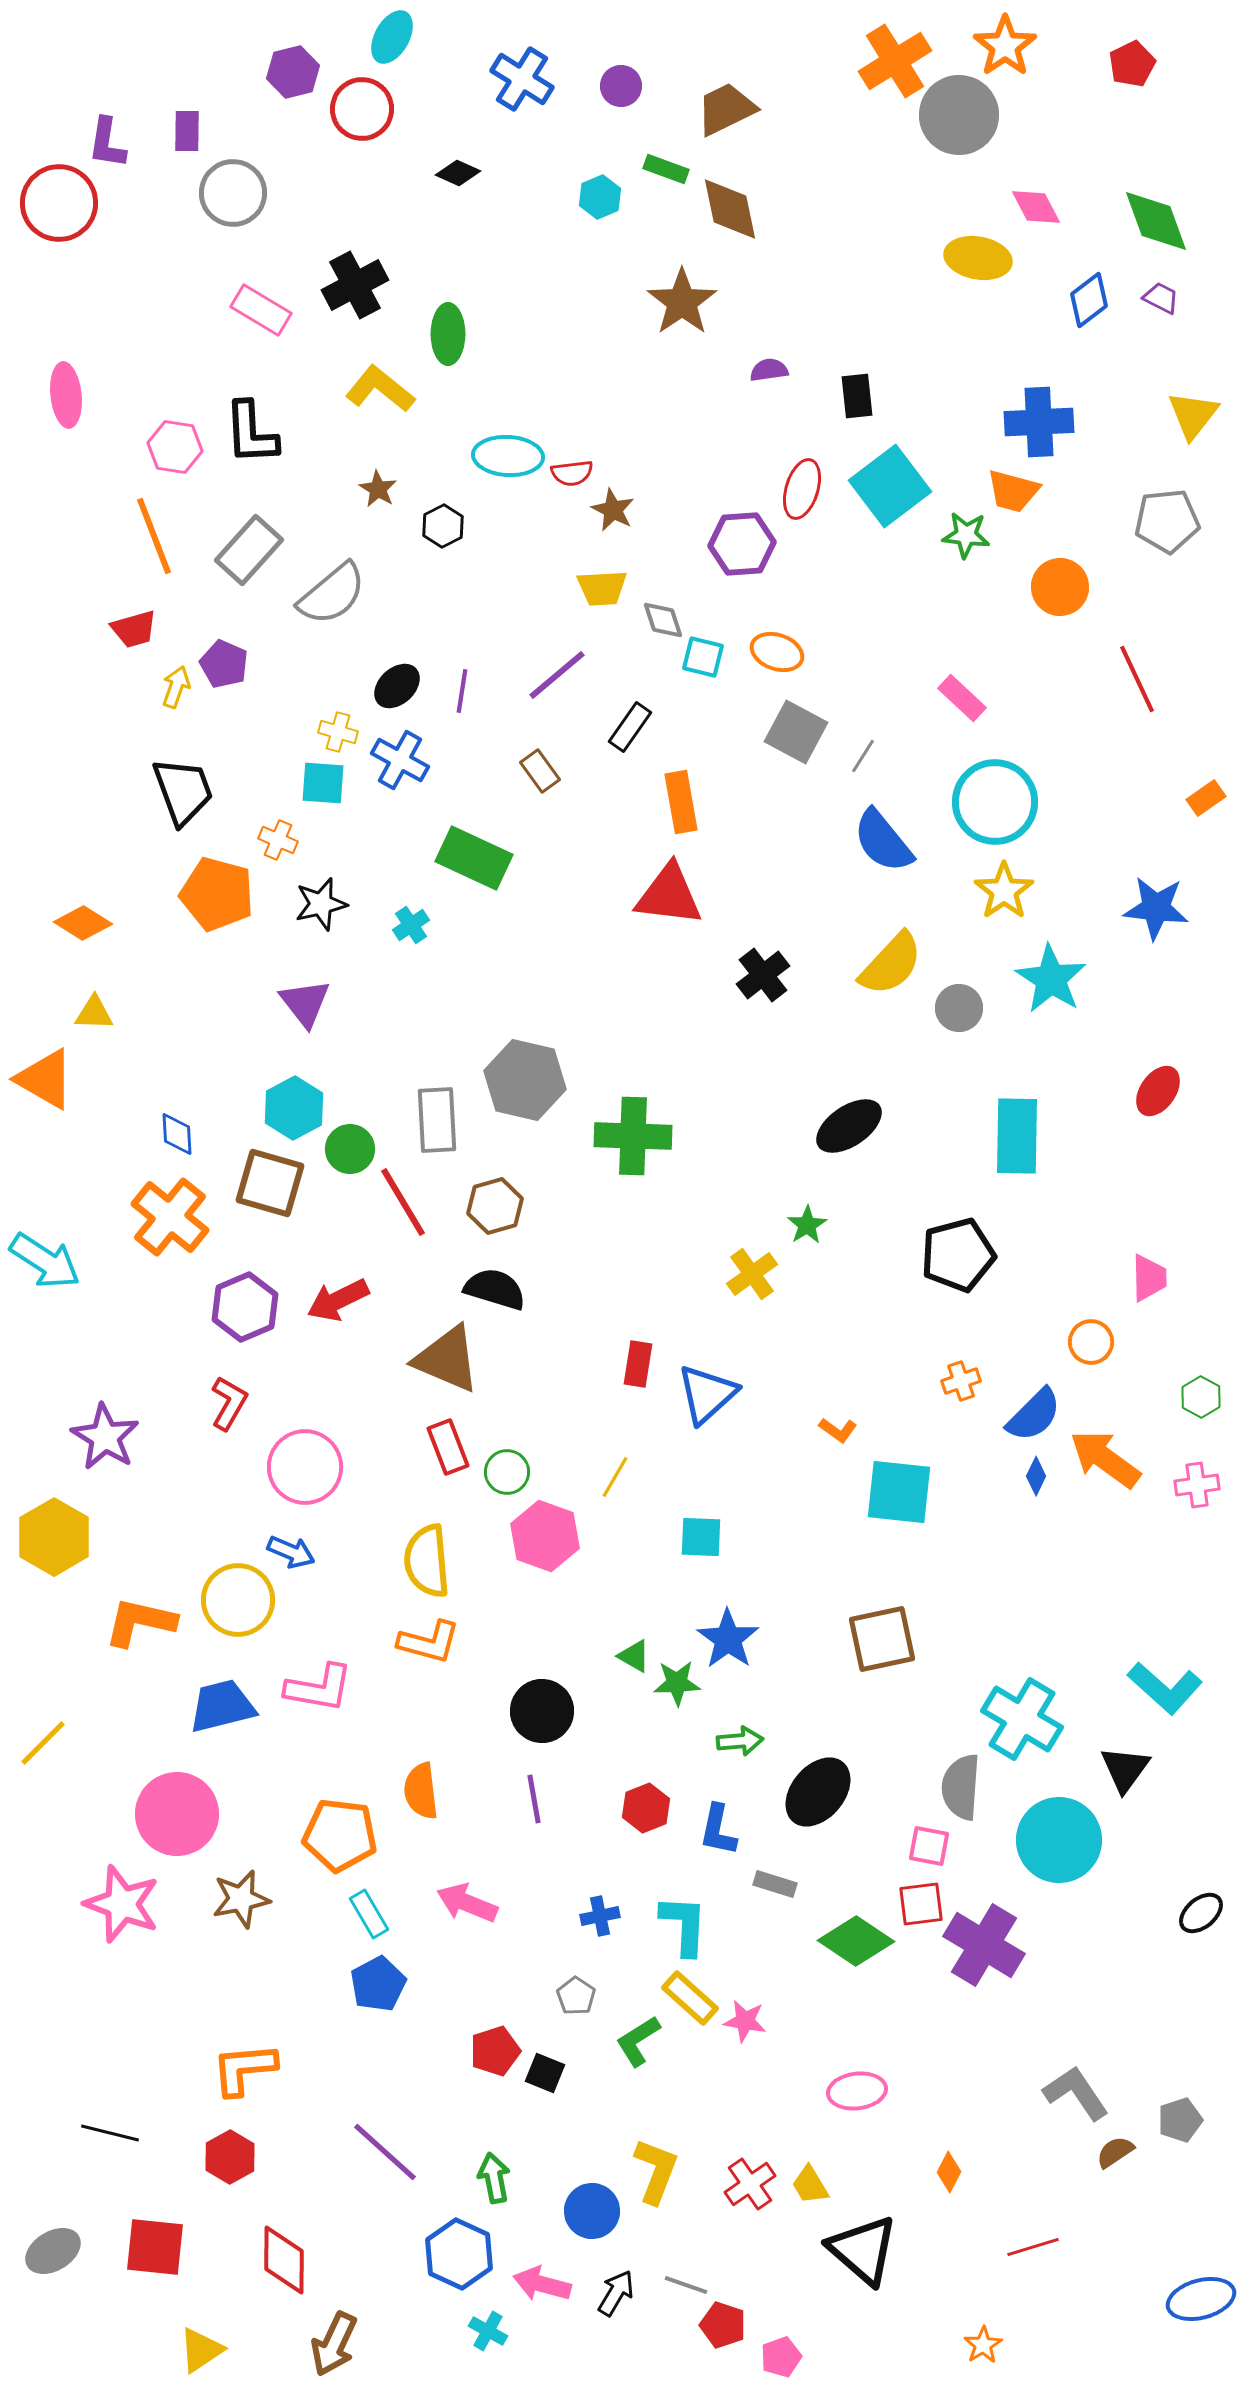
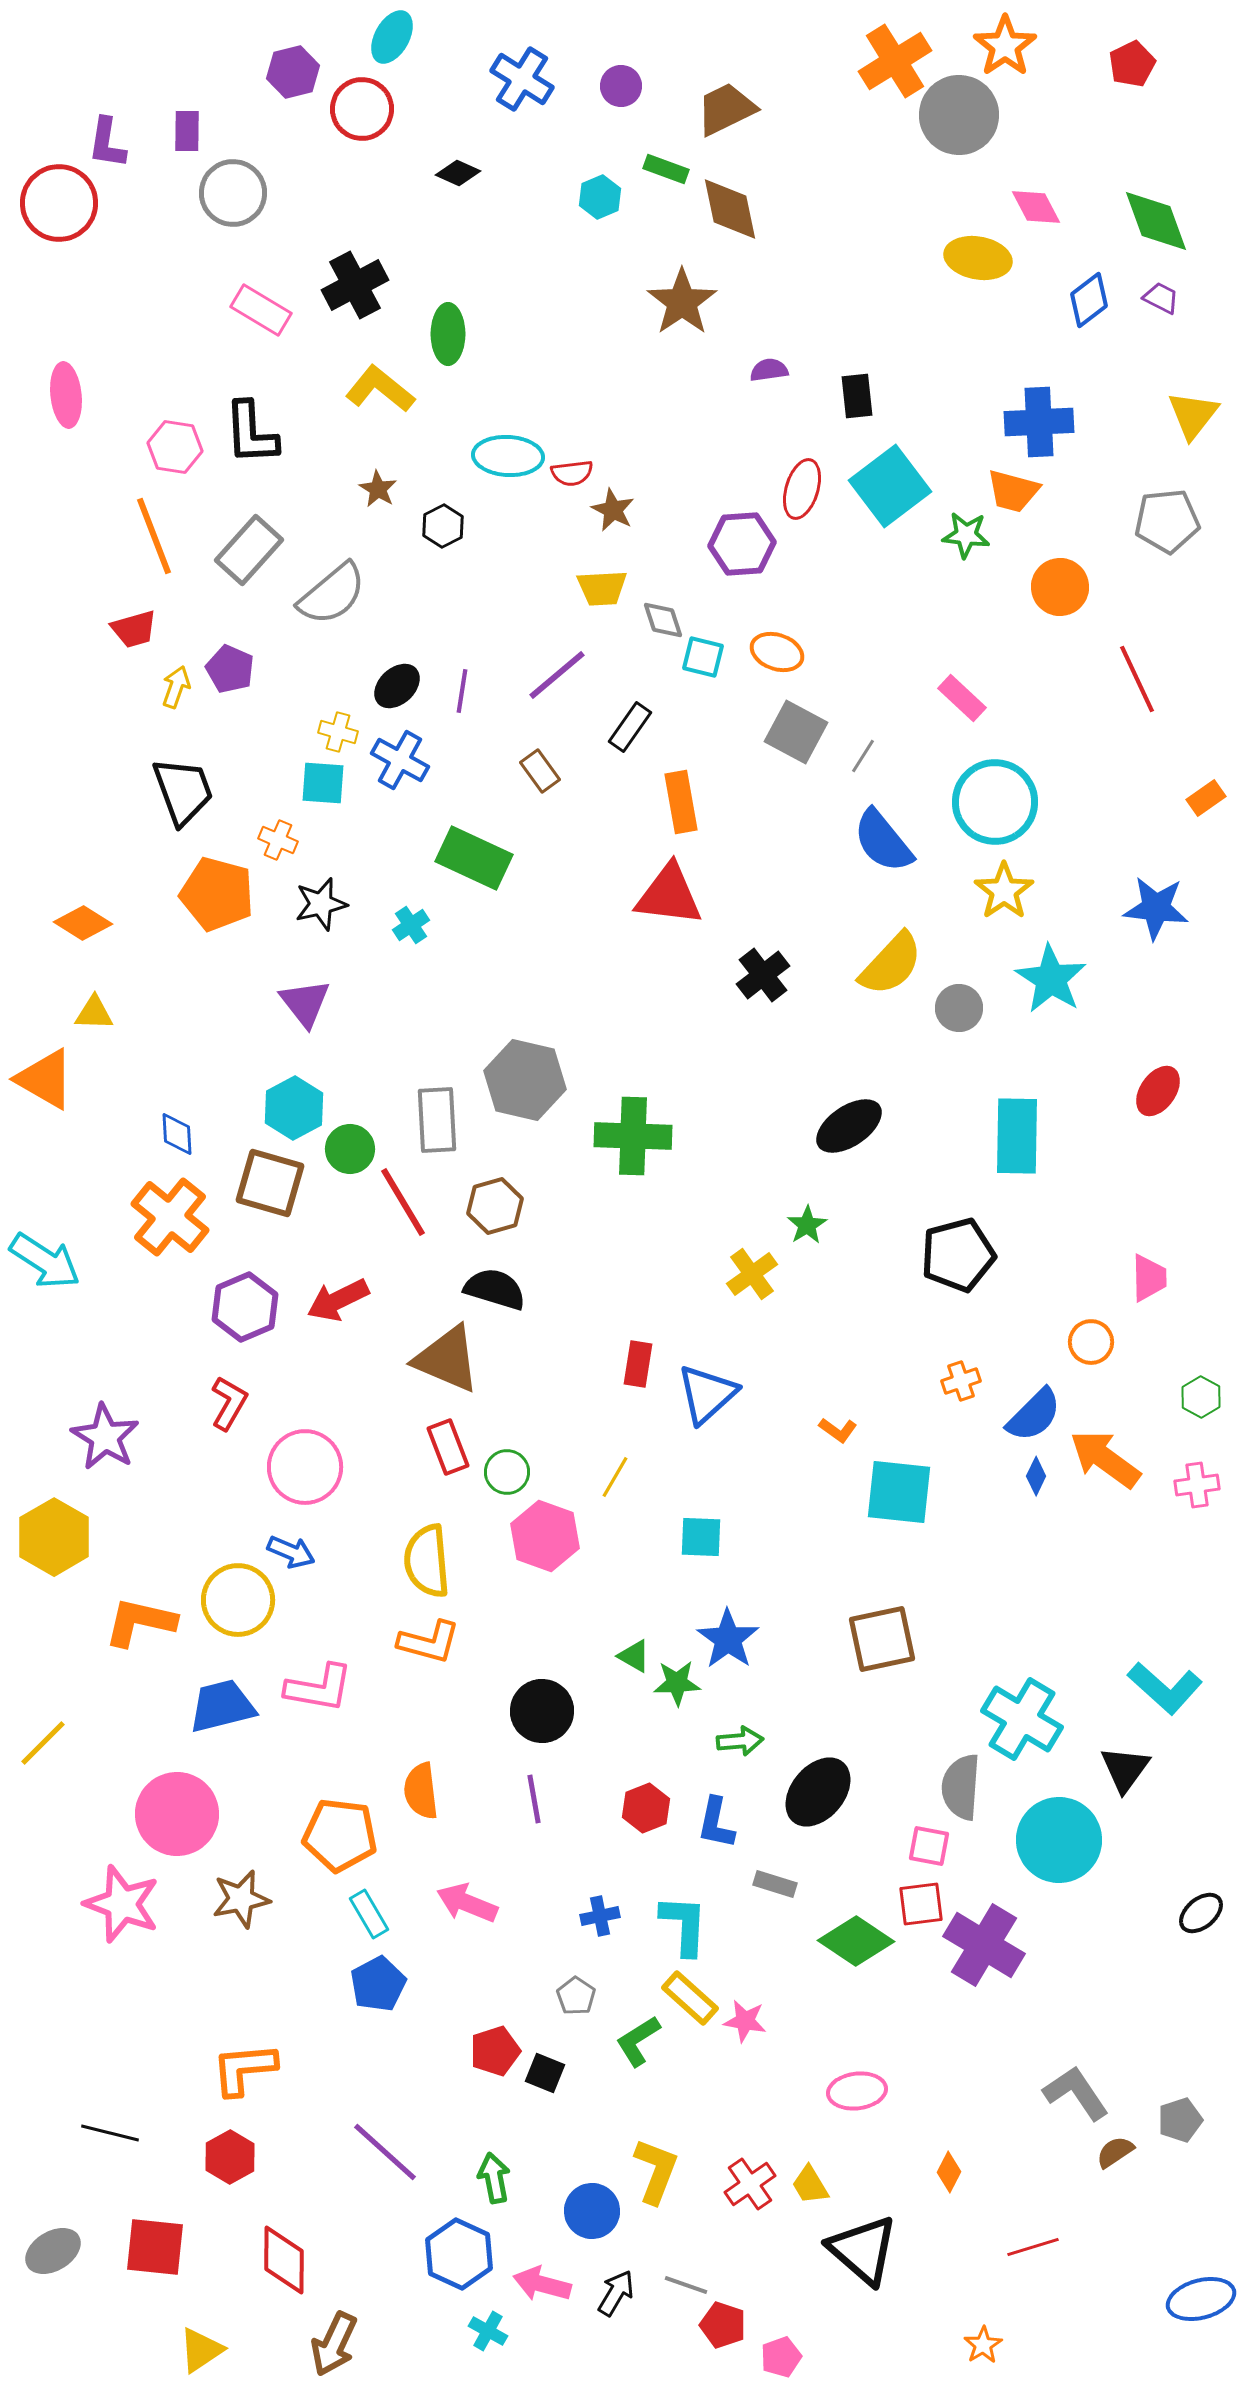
purple pentagon at (224, 664): moved 6 px right, 5 px down
blue L-shape at (718, 1830): moved 2 px left, 7 px up
